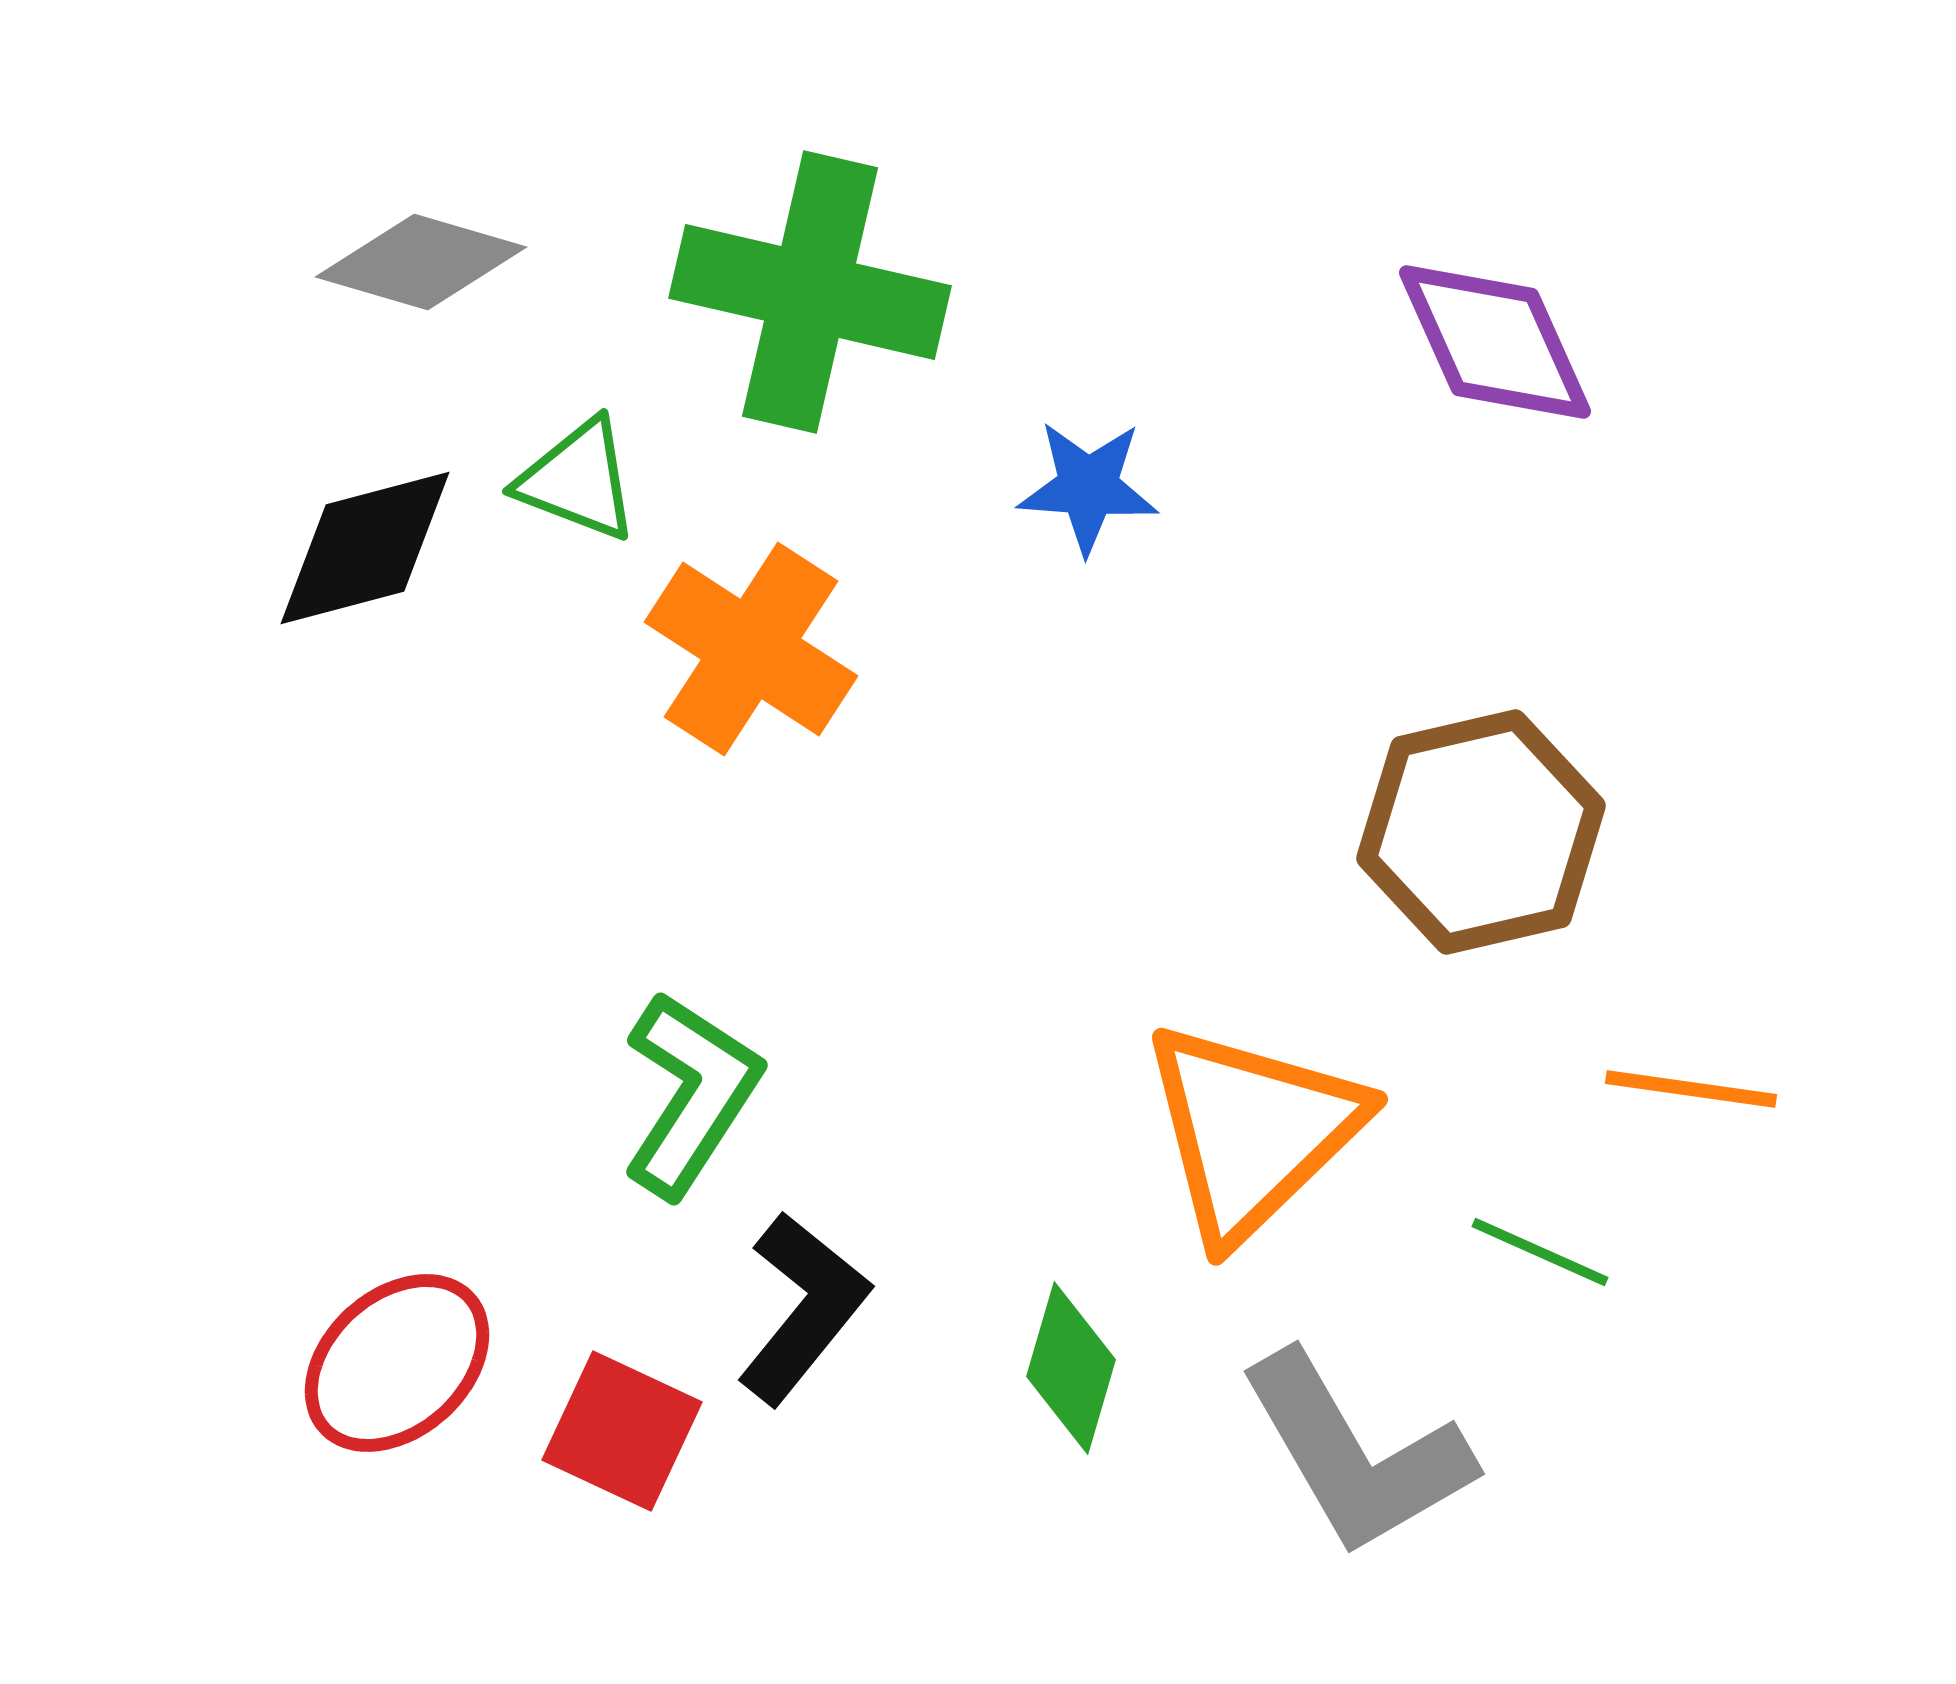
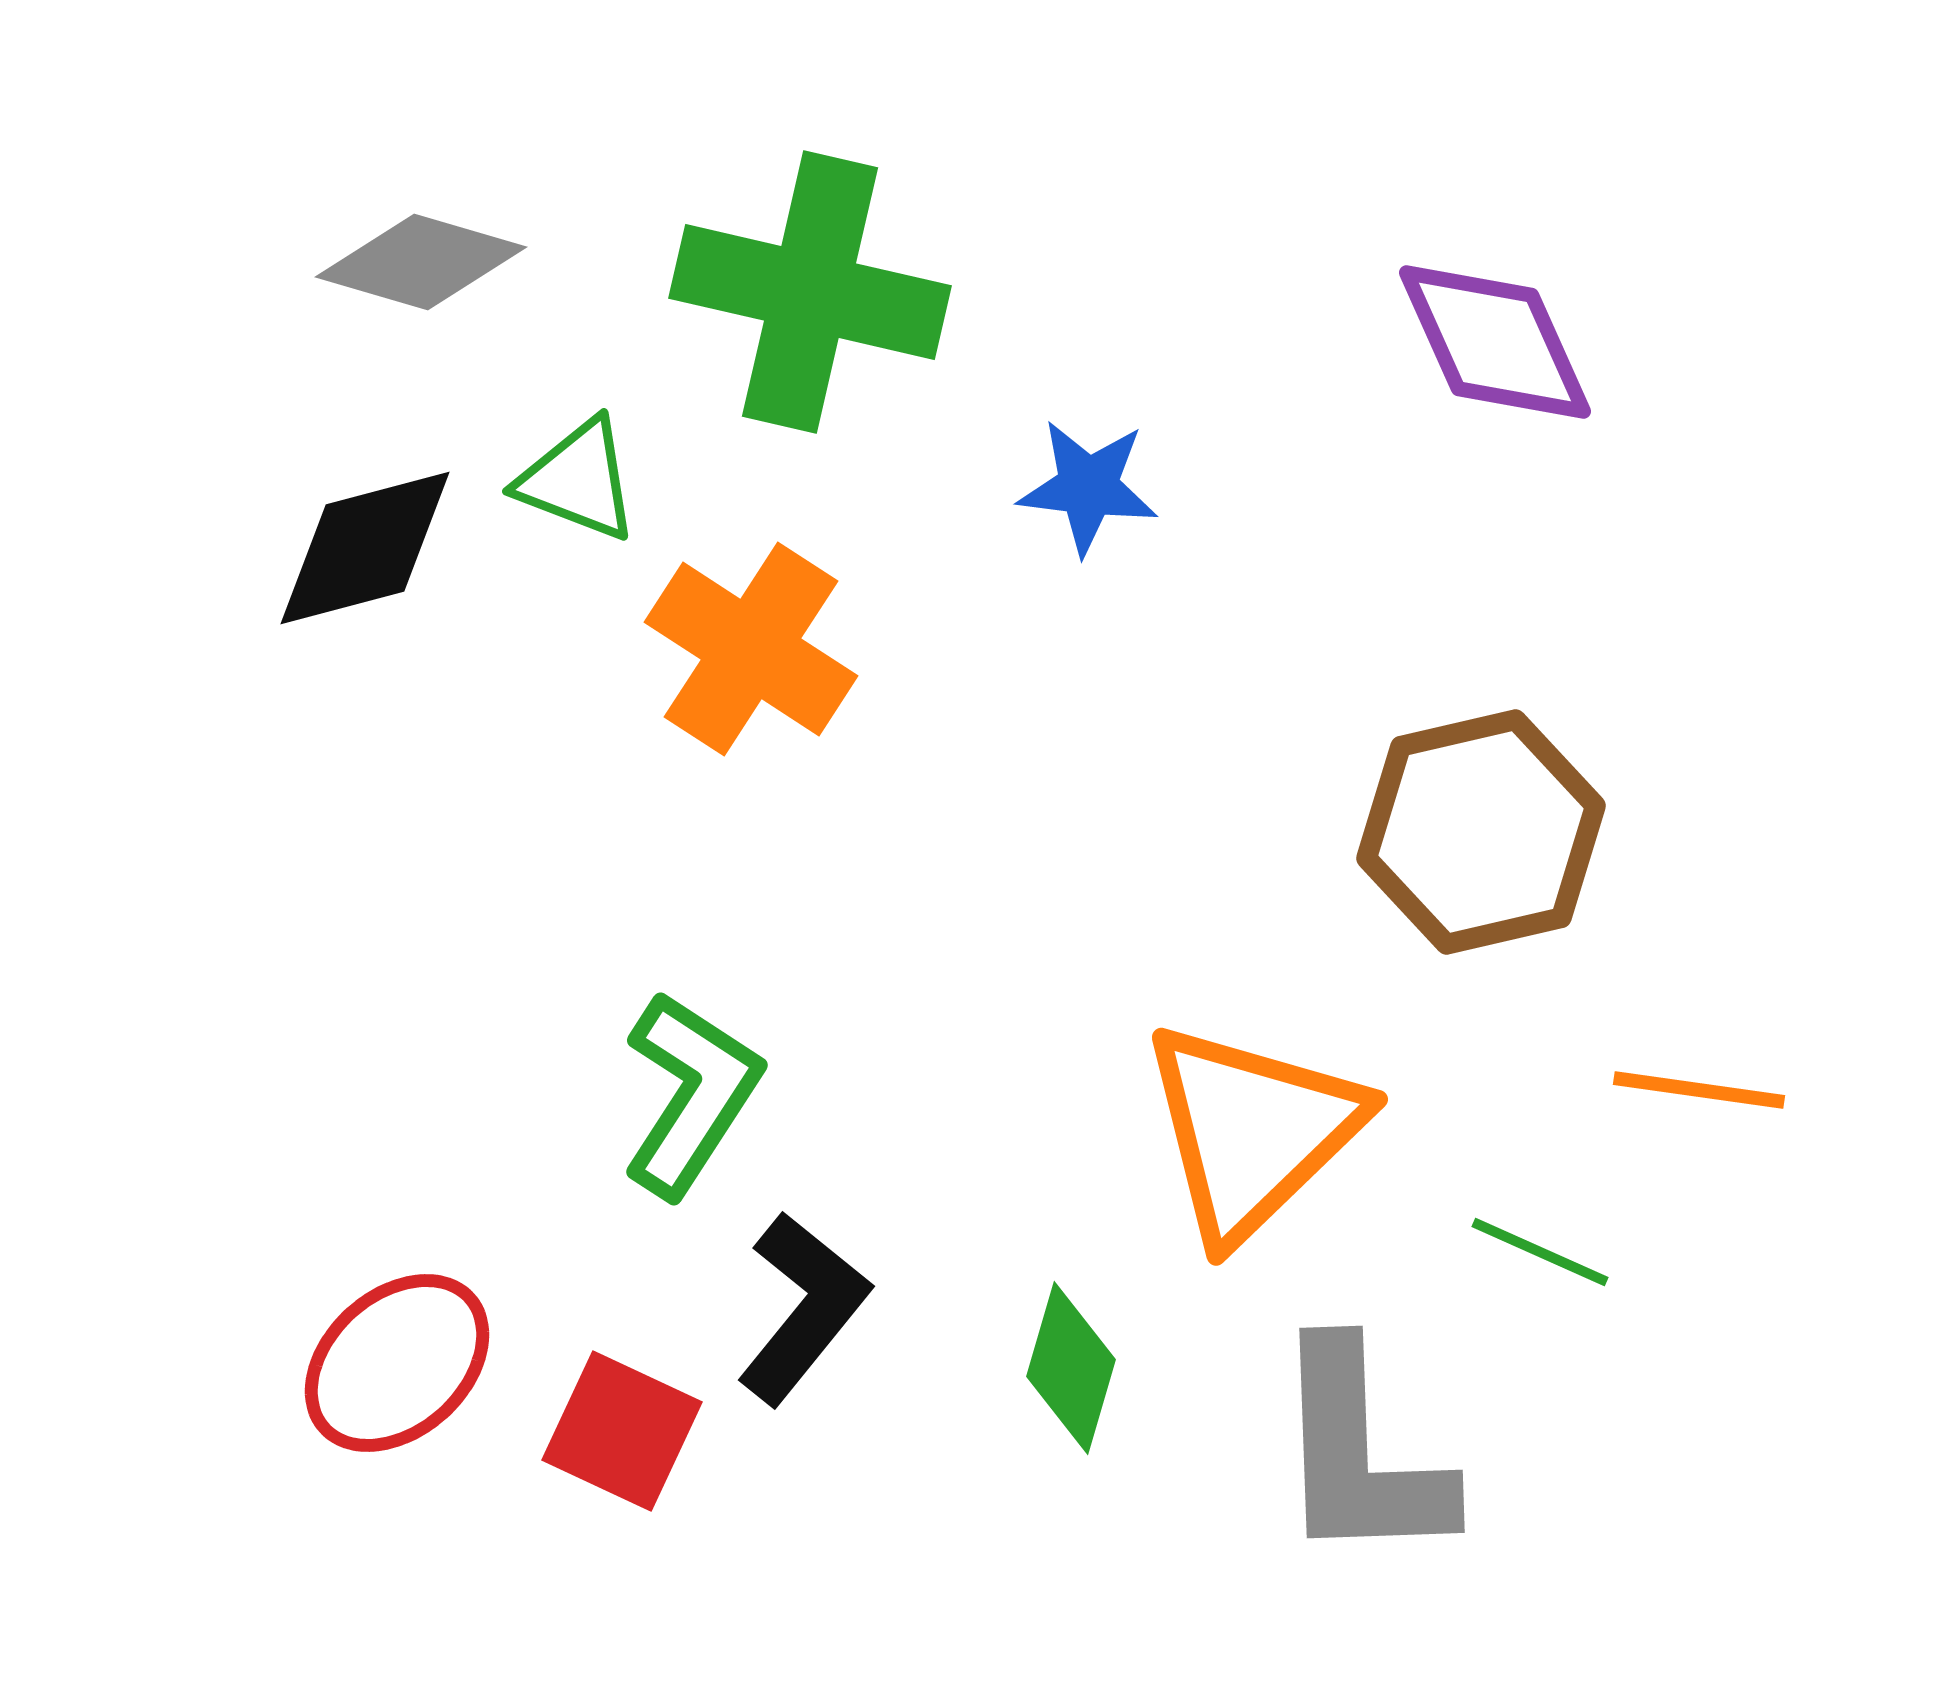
blue star: rotated 3 degrees clockwise
orange line: moved 8 px right, 1 px down
gray L-shape: moved 4 px right; rotated 28 degrees clockwise
